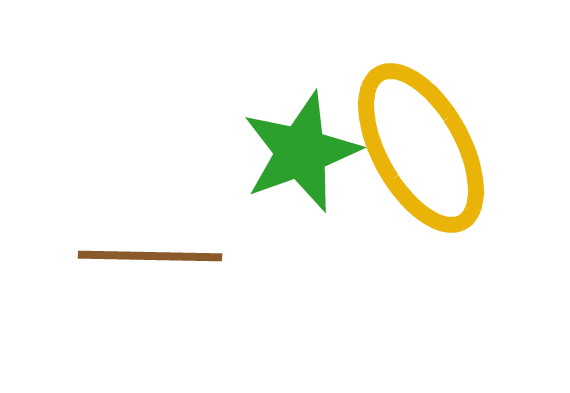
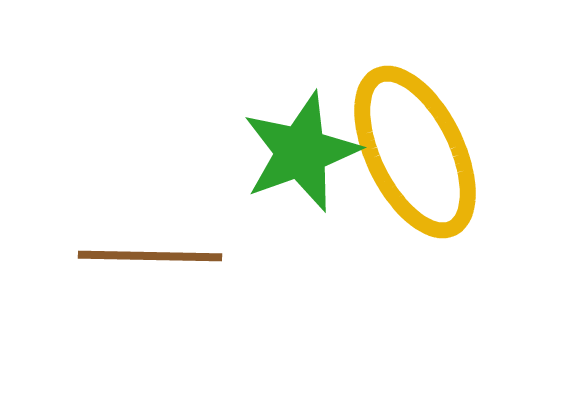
yellow ellipse: moved 6 px left, 4 px down; rotated 3 degrees clockwise
